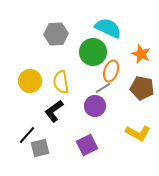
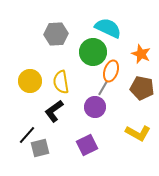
gray line: rotated 28 degrees counterclockwise
purple circle: moved 1 px down
